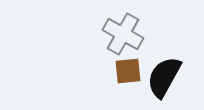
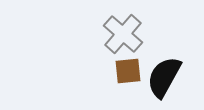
gray cross: rotated 12 degrees clockwise
